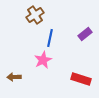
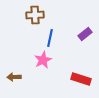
brown cross: rotated 30 degrees clockwise
